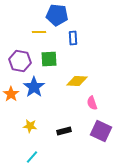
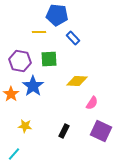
blue rectangle: rotated 40 degrees counterclockwise
blue star: moved 1 px left, 1 px up
pink semicircle: rotated 128 degrees counterclockwise
yellow star: moved 5 px left
black rectangle: rotated 48 degrees counterclockwise
cyan line: moved 18 px left, 3 px up
